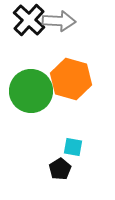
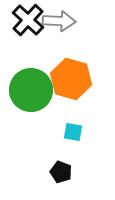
black cross: moved 1 px left
green circle: moved 1 px up
cyan square: moved 15 px up
black pentagon: moved 1 px right, 3 px down; rotated 20 degrees counterclockwise
